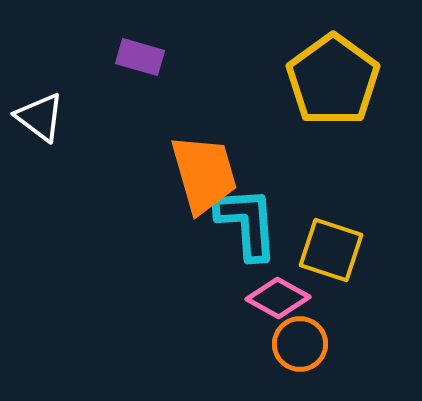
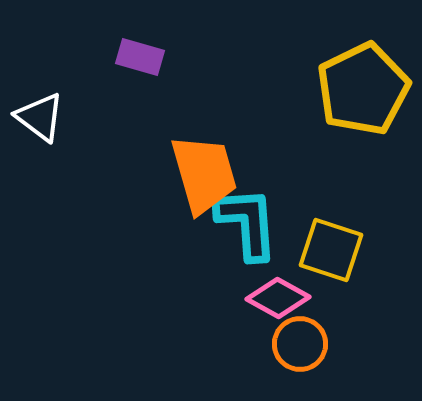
yellow pentagon: moved 30 px right, 9 px down; rotated 10 degrees clockwise
